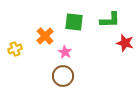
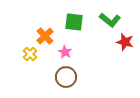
green L-shape: rotated 40 degrees clockwise
red star: moved 1 px up
yellow cross: moved 15 px right, 5 px down; rotated 24 degrees counterclockwise
brown circle: moved 3 px right, 1 px down
